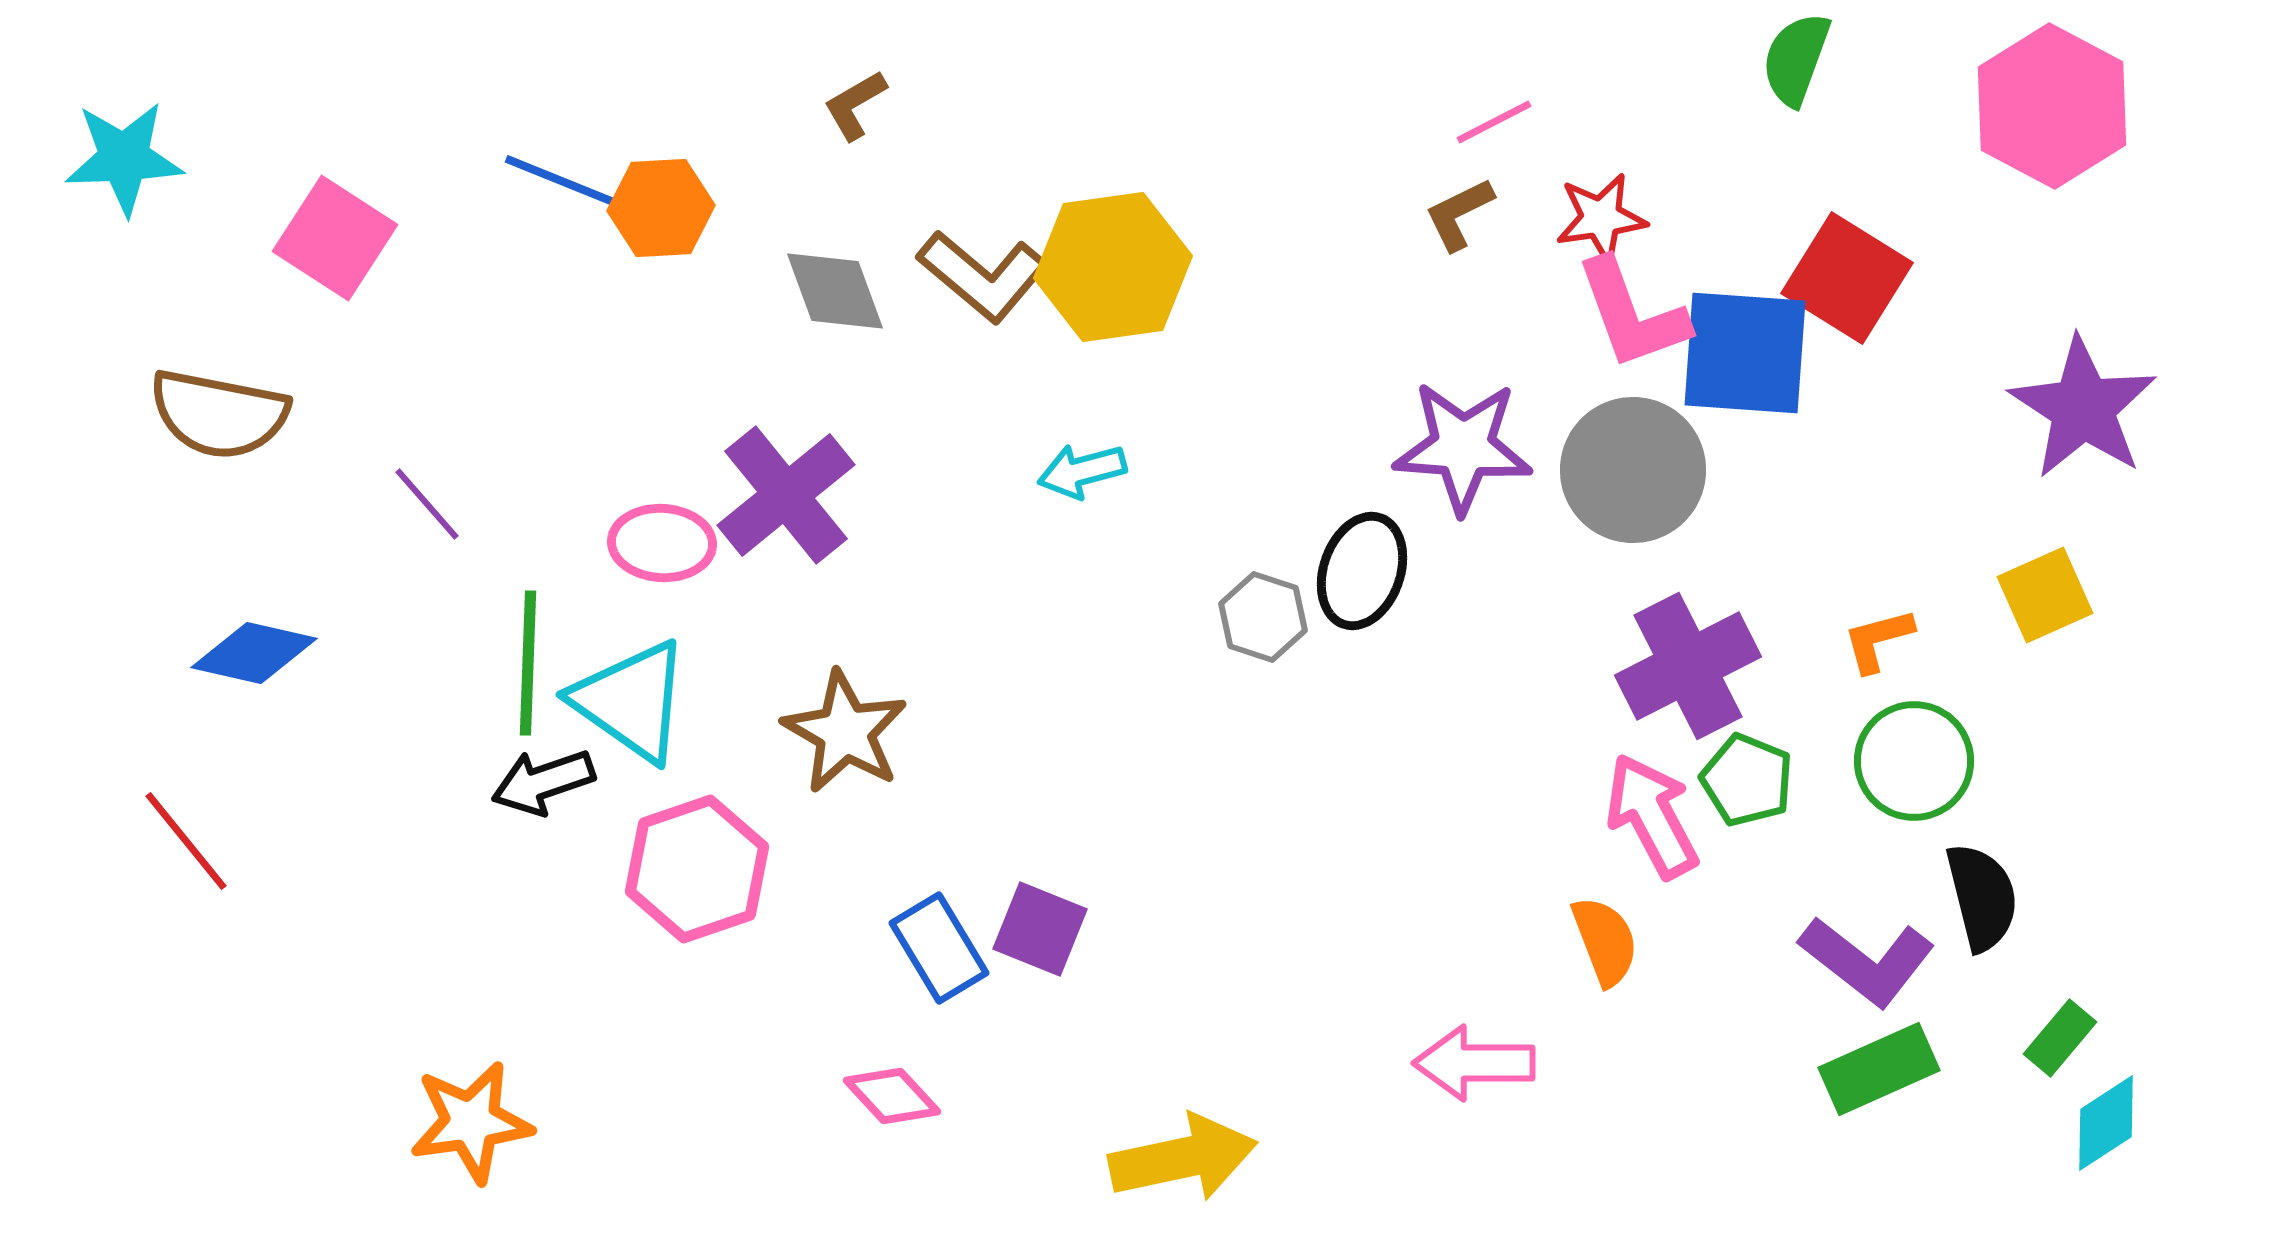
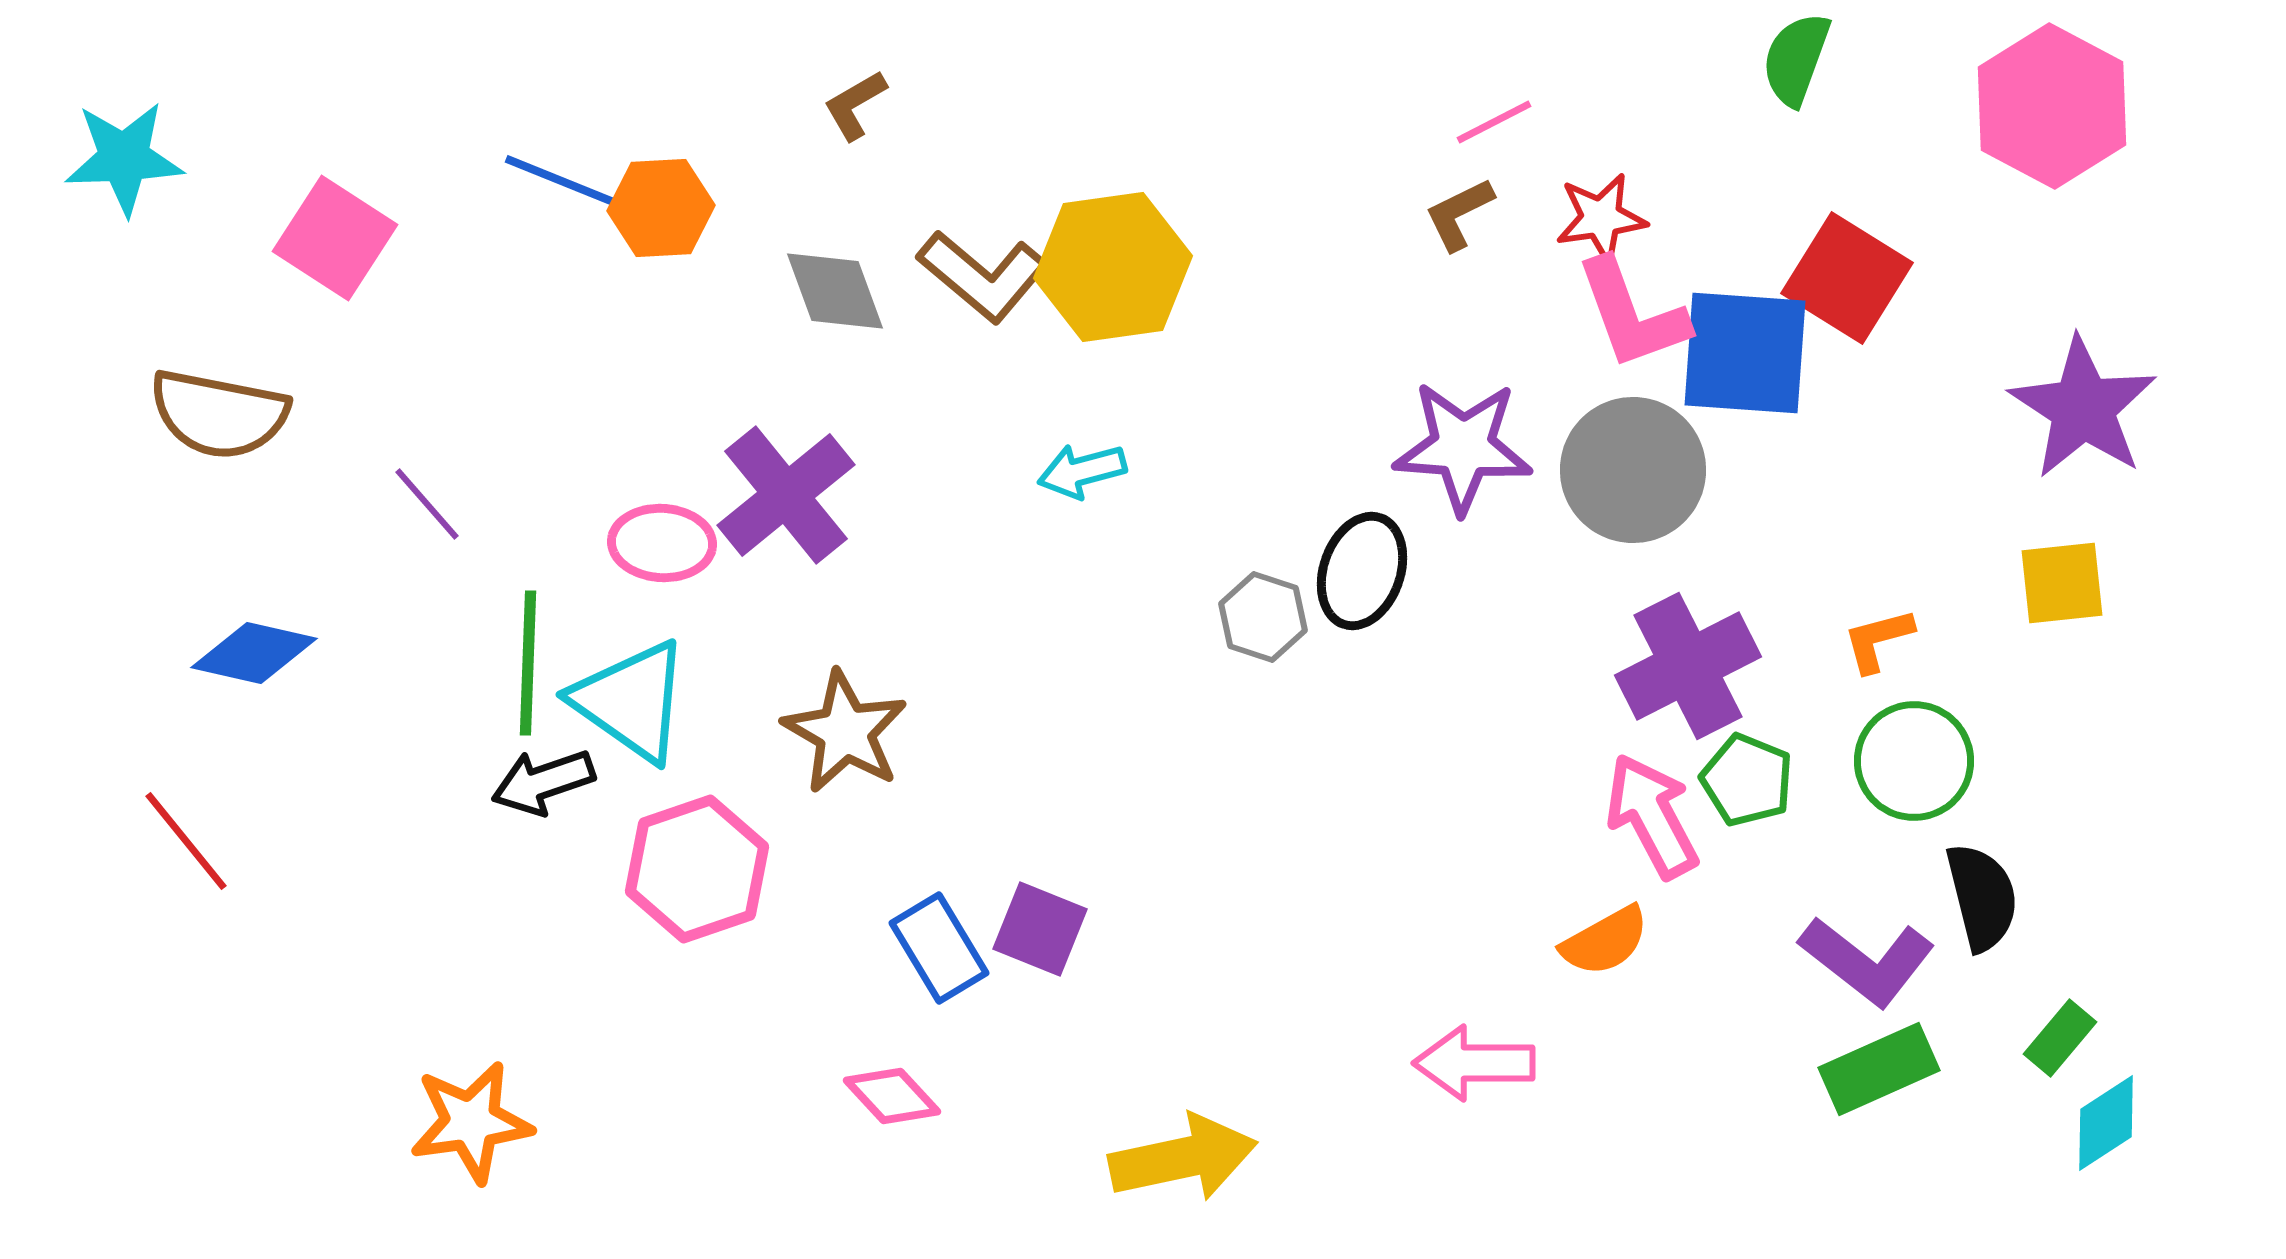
yellow square at (2045, 595): moved 17 px right, 12 px up; rotated 18 degrees clockwise
orange semicircle at (1605, 941): rotated 82 degrees clockwise
